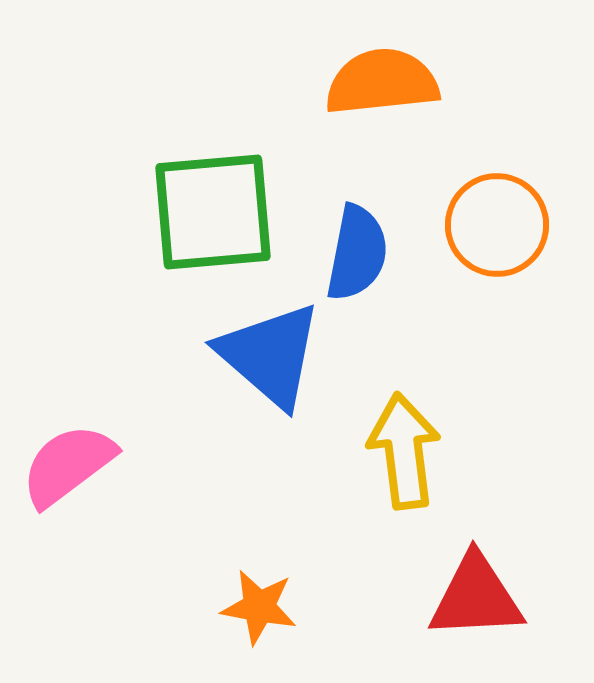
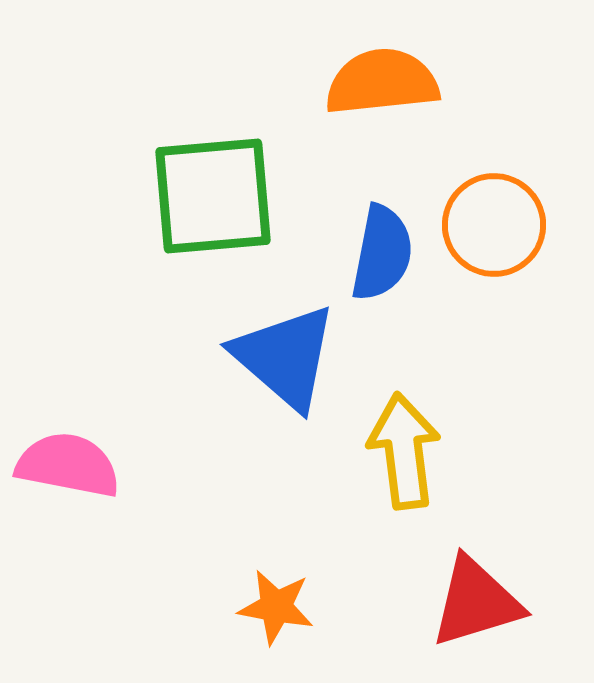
green square: moved 16 px up
orange circle: moved 3 px left
blue semicircle: moved 25 px right
blue triangle: moved 15 px right, 2 px down
pink semicircle: rotated 48 degrees clockwise
red triangle: moved 5 px down; rotated 14 degrees counterclockwise
orange star: moved 17 px right
